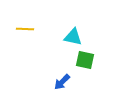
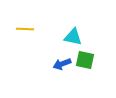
blue arrow: moved 18 px up; rotated 24 degrees clockwise
